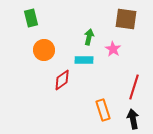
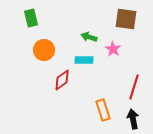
green arrow: rotated 84 degrees counterclockwise
